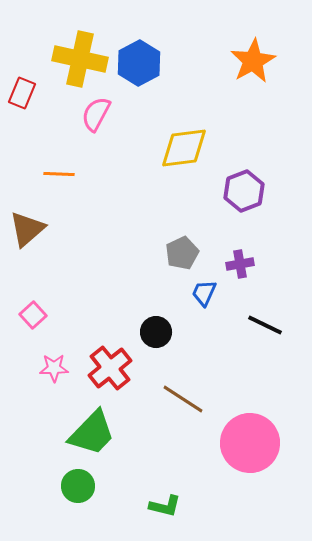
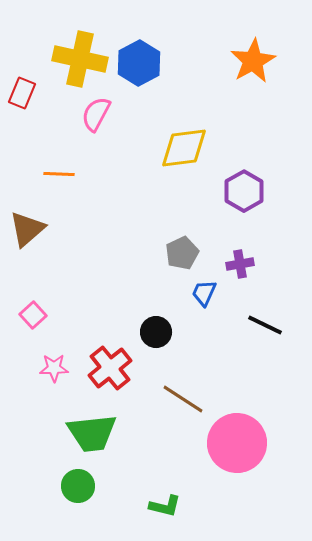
purple hexagon: rotated 9 degrees counterclockwise
green trapezoid: rotated 40 degrees clockwise
pink circle: moved 13 px left
